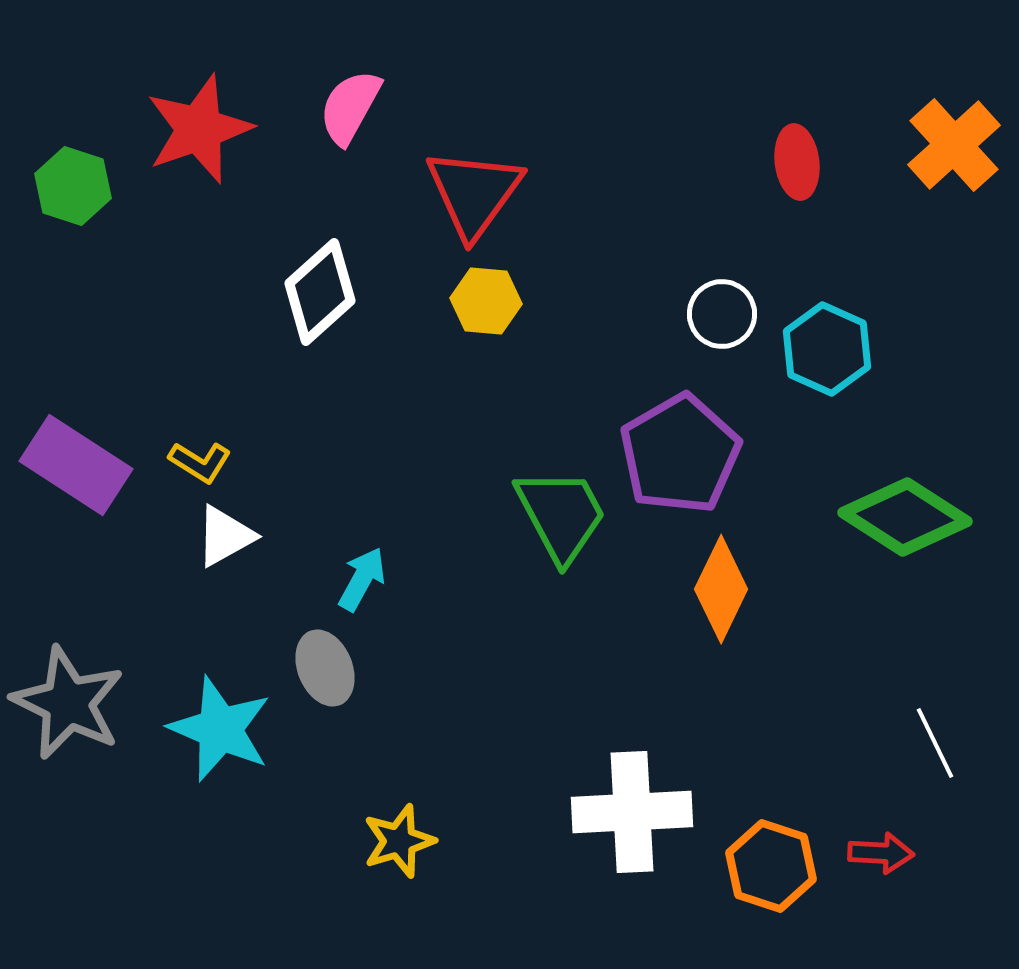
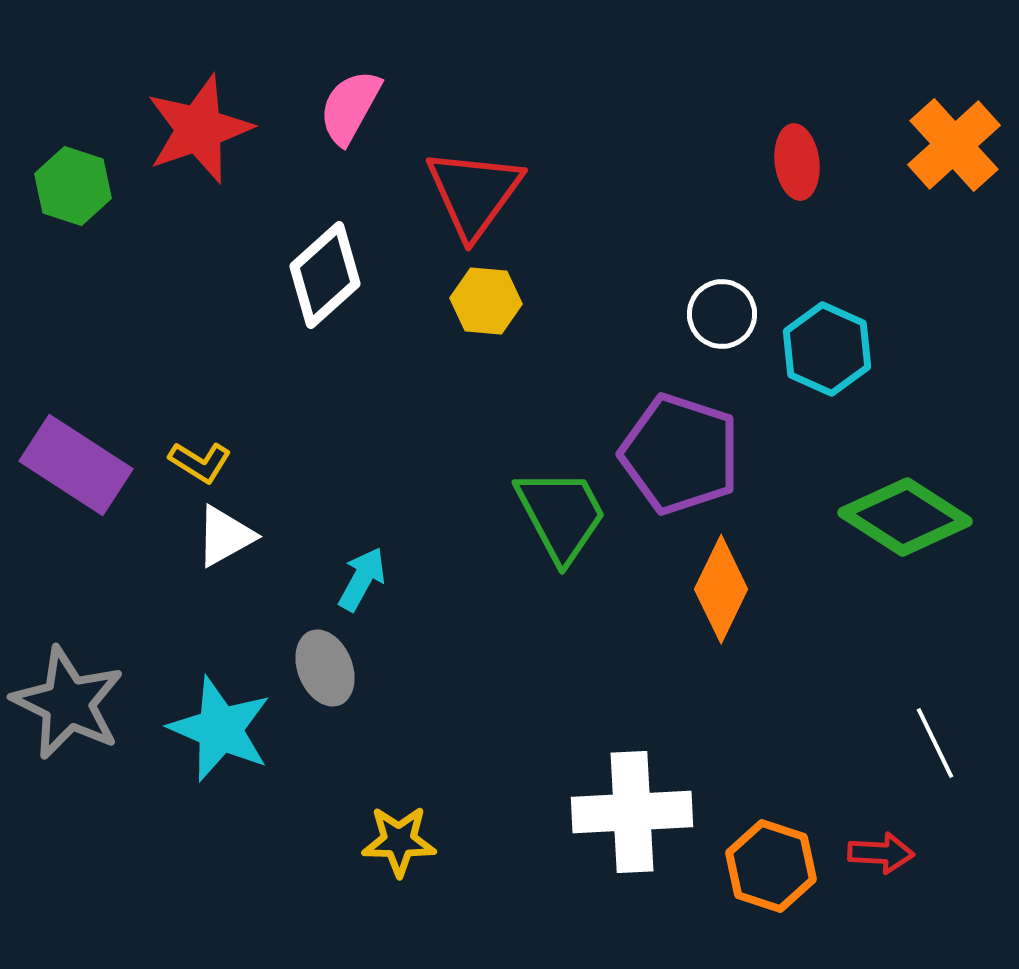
white diamond: moved 5 px right, 17 px up
purple pentagon: rotated 24 degrees counterclockwise
yellow star: rotated 18 degrees clockwise
